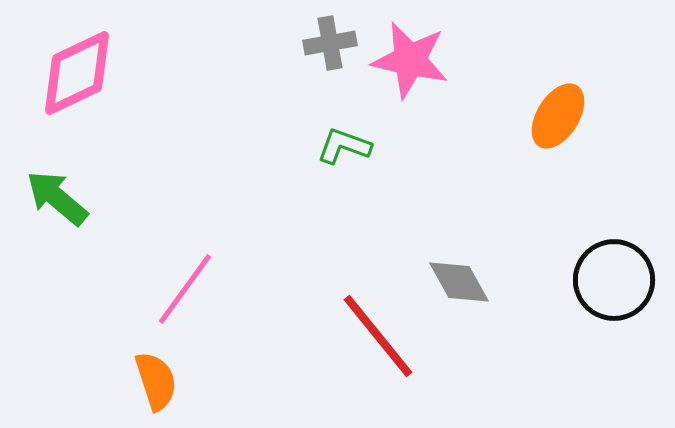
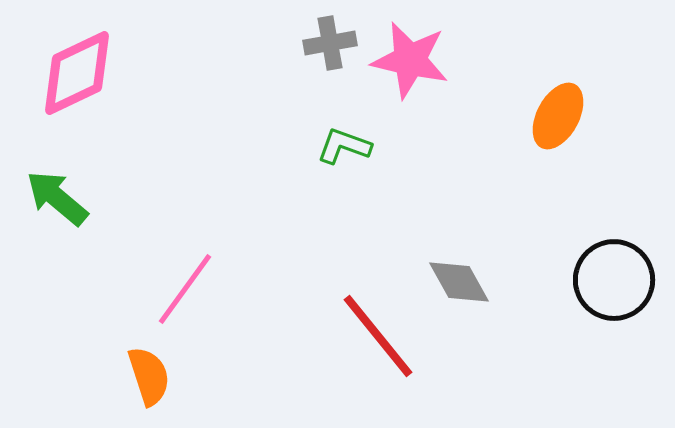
orange ellipse: rotated 4 degrees counterclockwise
orange semicircle: moved 7 px left, 5 px up
